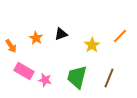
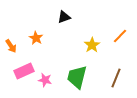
black triangle: moved 3 px right, 17 px up
pink rectangle: rotated 54 degrees counterclockwise
brown line: moved 7 px right
